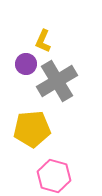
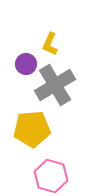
yellow L-shape: moved 7 px right, 3 px down
gray cross: moved 2 px left, 4 px down
pink hexagon: moved 3 px left
